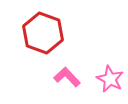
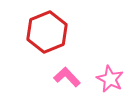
red hexagon: moved 4 px right, 1 px up; rotated 18 degrees clockwise
